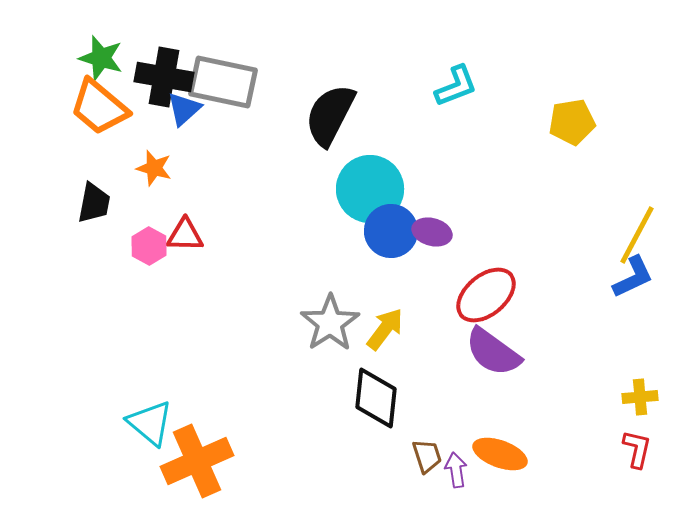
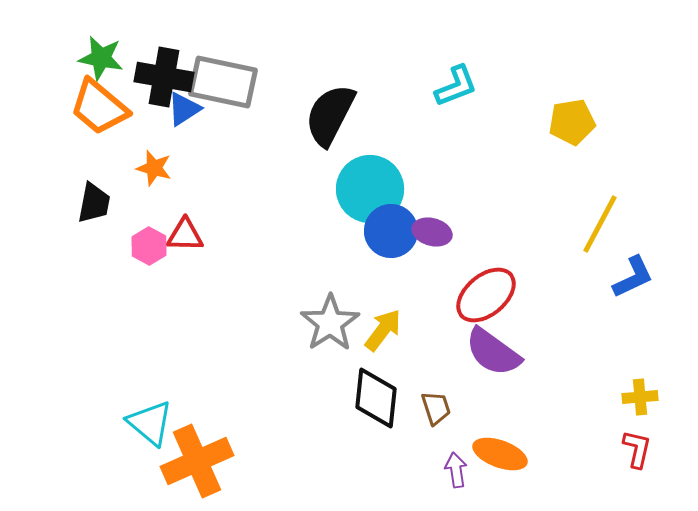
green star: rotated 6 degrees counterclockwise
blue triangle: rotated 9 degrees clockwise
yellow line: moved 37 px left, 11 px up
yellow arrow: moved 2 px left, 1 px down
brown trapezoid: moved 9 px right, 48 px up
